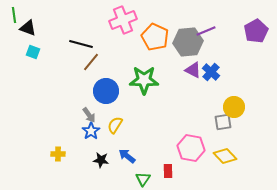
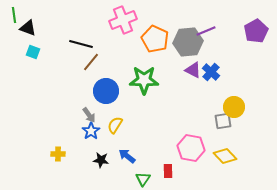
orange pentagon: moved 2 px down
gray square: moved 1 px up
